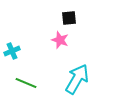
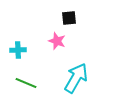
pink star: moved 3 px left, 1 px down
cyan cross: moved 6 px right, 1 px up; rotated 21 degrees clockwise
cyan arrow: moved 1 px left, 1 px up
